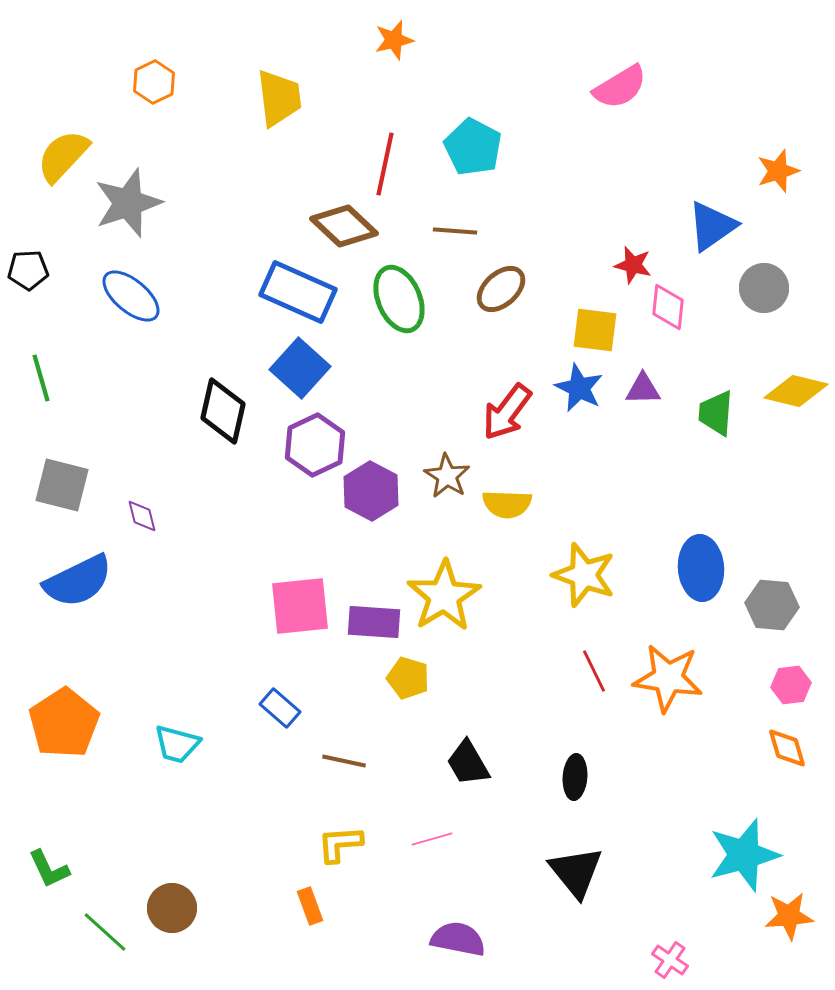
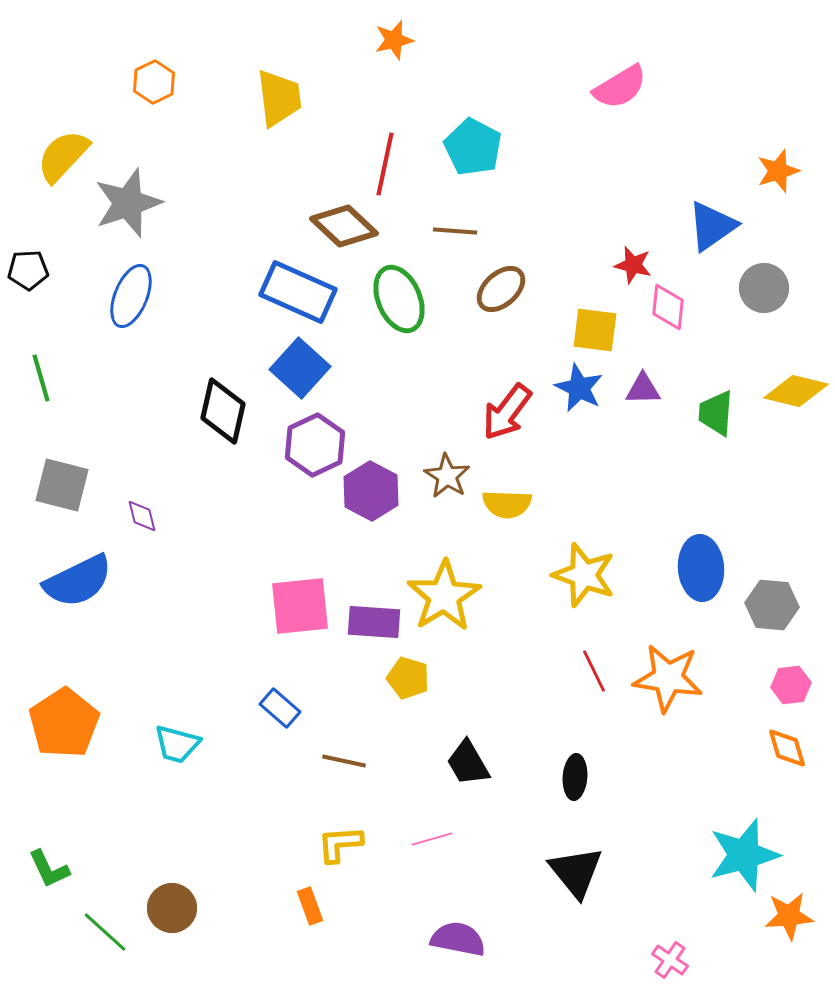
blue ellipse at (131, 296): rotated 72 degrees clockwise
